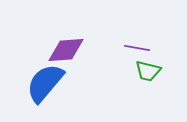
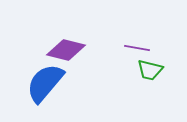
purple diamond: rotated 18 degrees clockwise
green trapezoid: moved 2 px right, 1 px up
